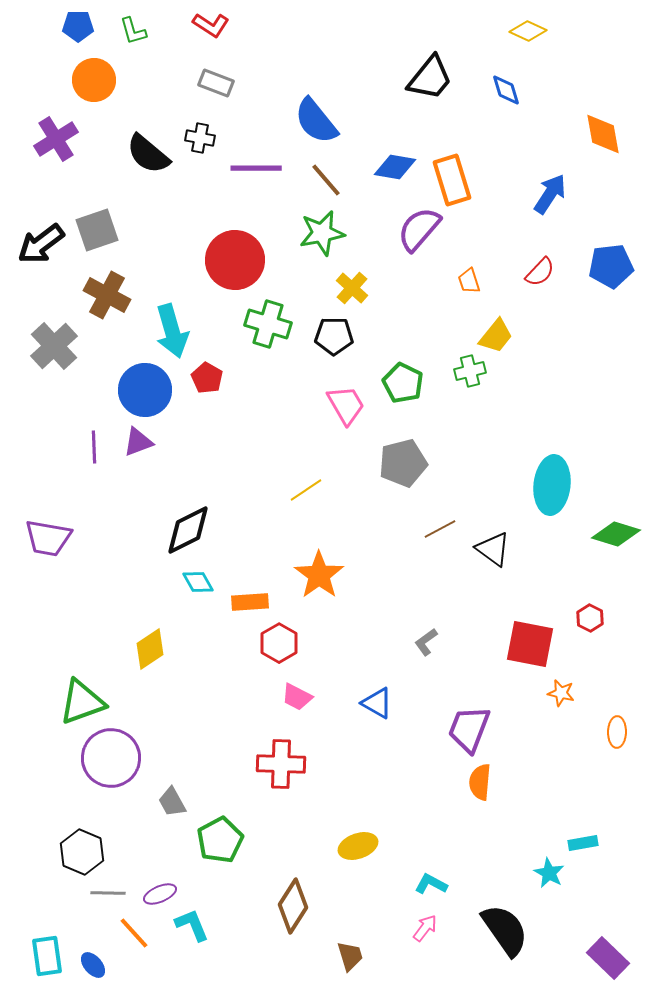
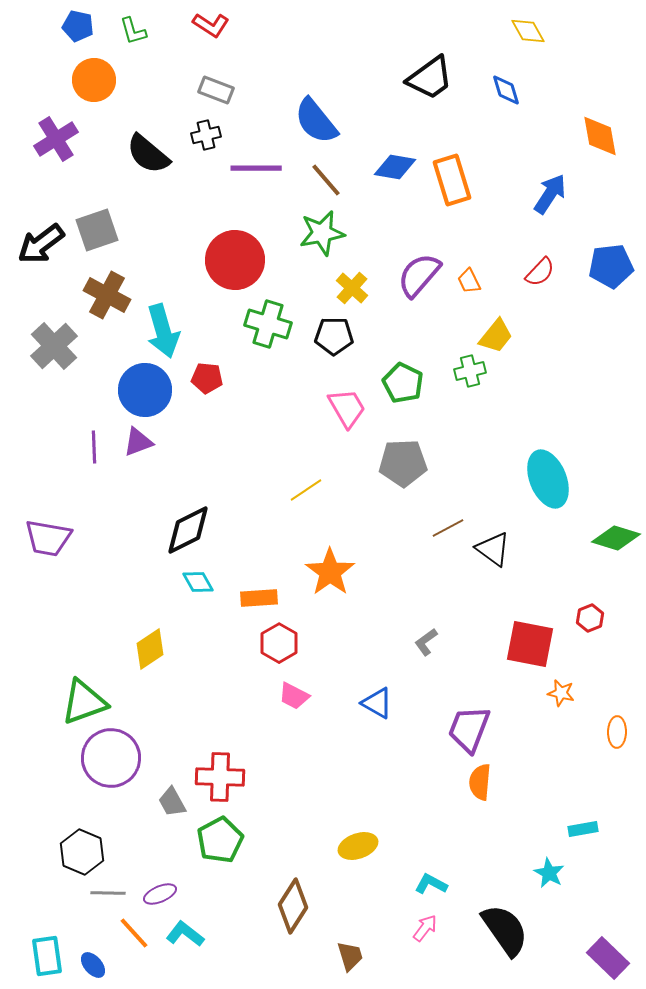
blue pentagon at (78, 26): rotated 12 degrees clockwise
yellow diamond at (528, 31): rotated 36 degrees clockwise
black trapezoid at (430, 78): rotated 15 degrees clockwise
gray rectangle at (216, 83): moved 7 px down
orange diamond at (603, 134): moved 3 px left, 2 px down
black cross at (200, 138): moved 6 px right, 3 px up; rotated 24 degrees counterclockwise
purple semicircle at (419, 229): moved 46 px down
orange trapezoid at (469, 281): rotated 8 degrees counterclockwise
cyan arrow at (172, 331): moved 9 px left
red pentagon at (207, 378): rotated 24 degrees counterclockwise
pink trapezoid at (346, 405): moved 1 px right, 3 px down
gray pentagon at (403, 463): rotated 12 degrees clockwise
cyan ellipse at (552, 485): moved 4 px left, 6 px up; rotated 28 degrees counterclockwise
brown line at (440, 529): moved 8 px right, 1 px up
green diamond at (616, 534): moved 4 px down
orange star at (319, 575): moved 11 px right, 3 px up
orange rectangle at (250, 602): moved 9 px right, 4 px up
red hexagon at (590, 618): rotated 12 degrees clockwise
pink trapezoid at (297, 697): moved 3 px left, 1 px up
green triangle at (82, 702): moved 2 px right
red cross at (281, 764): moved 61 px left, 13 px down
cyan rectangle at (583, 843): moved 14 px up
cyan L-shape at (192, 925): moved 7 px left, 9 px down; rotated 30 degrees counterclockwise
